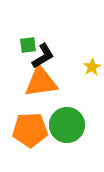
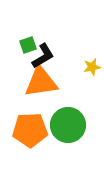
green square: rotated 12 degrees counterclockwise
yellow star: rotated 18 degrees clockwise
green circle: moved 1 px right
